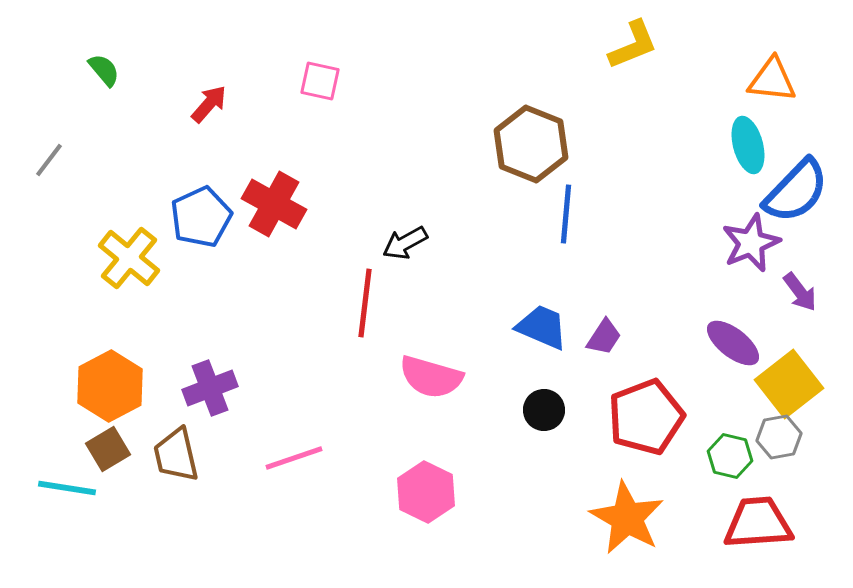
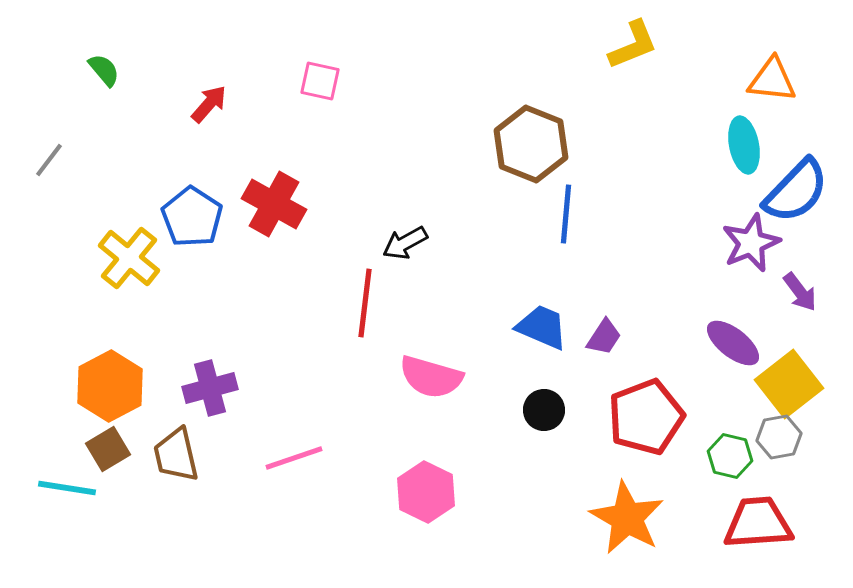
cyan ellipse: moved 4 px left; rotated 4 degrees clockwise
blue pentagon: moved 9 px left; rotated 14 degrees counterclockwise
purple cross: rotated 6 degrees clockwise
